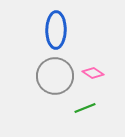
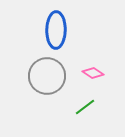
gray circle: moved 8 px left
green line: moved 1 px up; rotated 15 degrees counterclockwise
